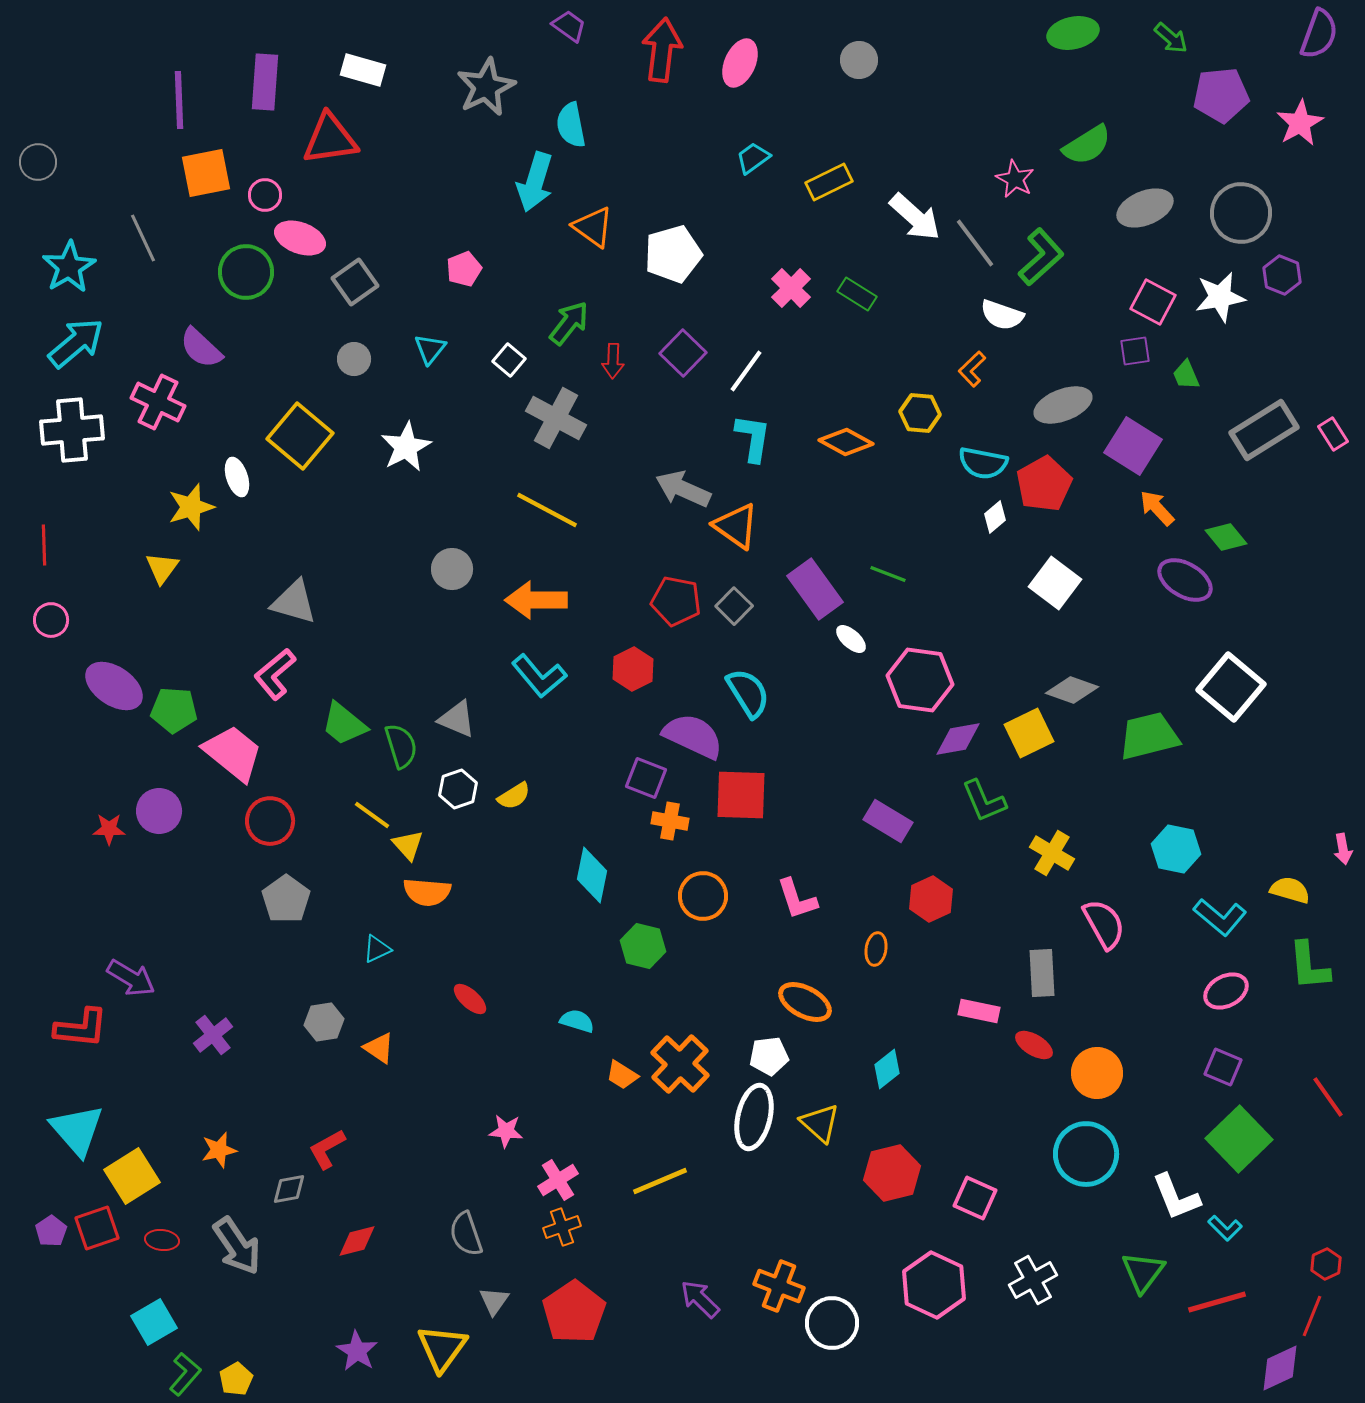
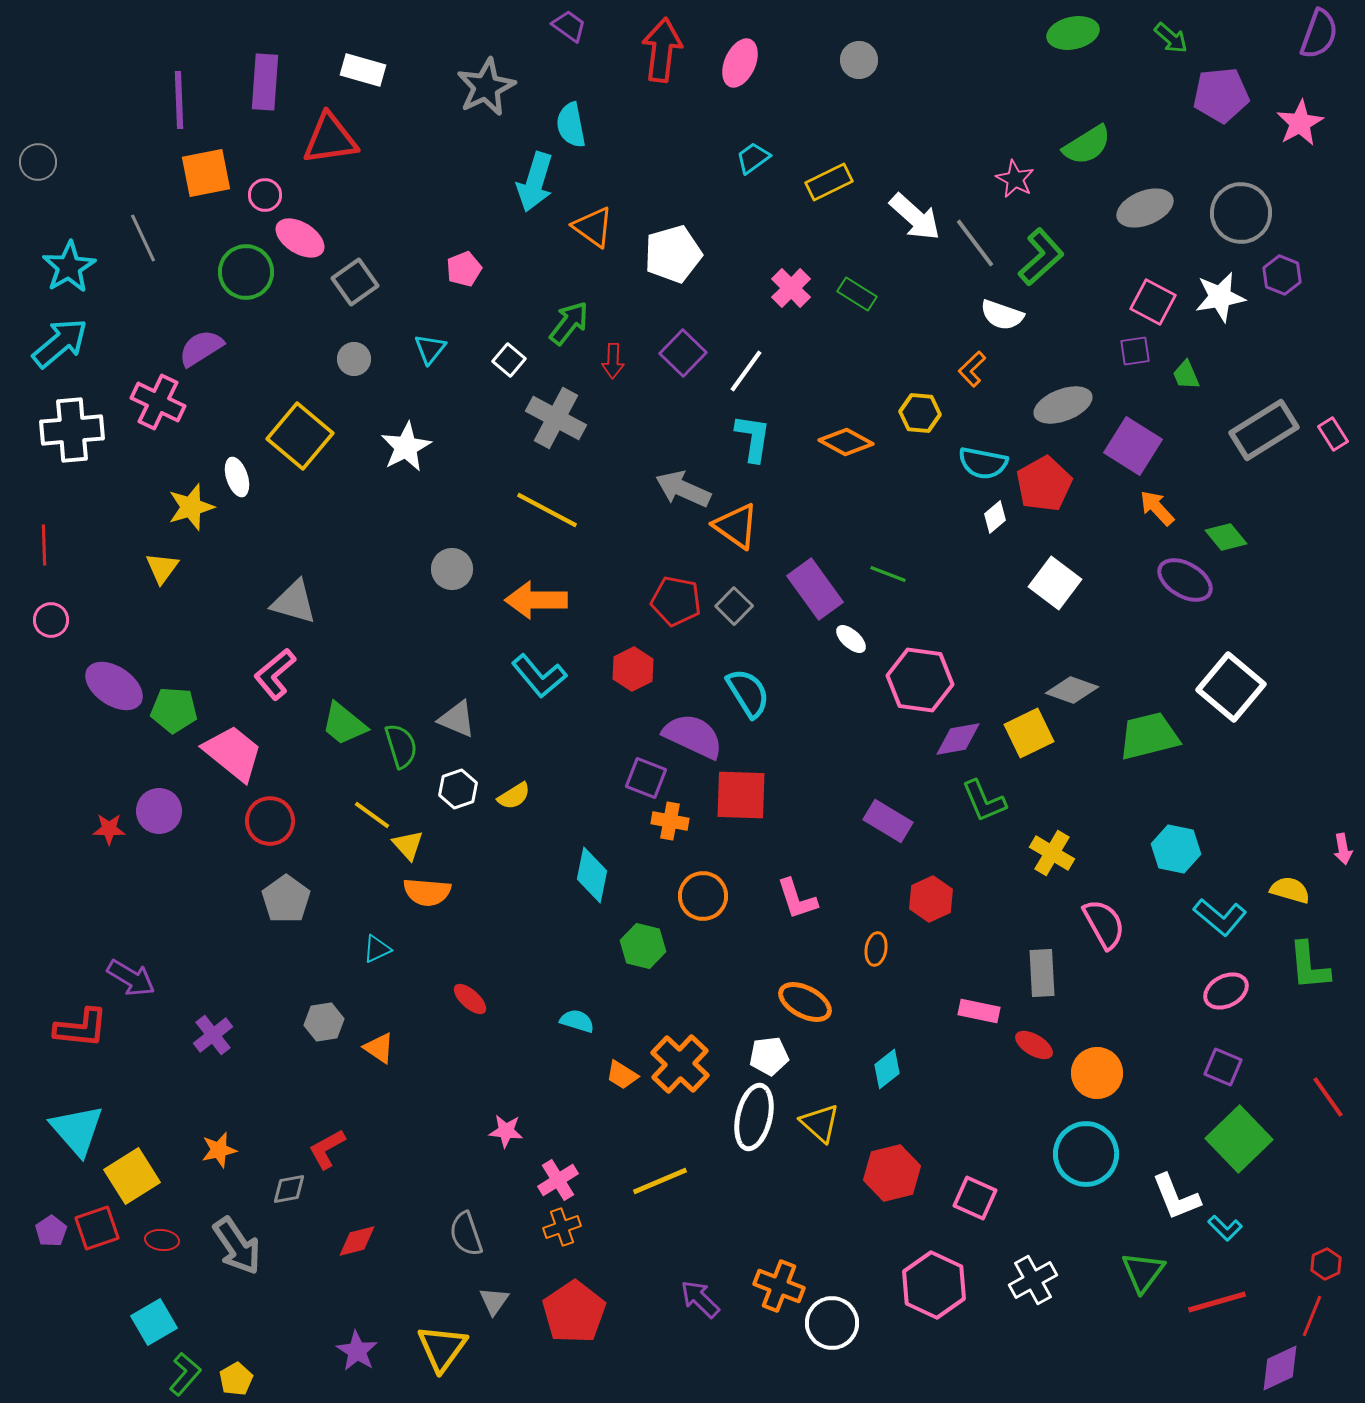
pink ellipse at (300, 238): rotated 12 degrees clockwise
cyan arrow at (76, 343): moved 16 px left
purple semicircle at (201, 348): rotated 105 degrees clockwise
